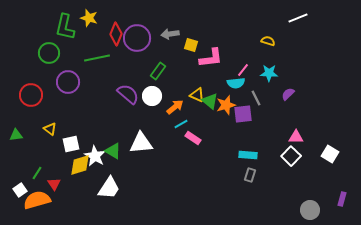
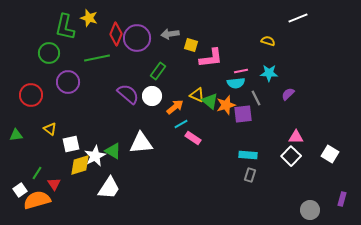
pink line at (243, 70): moved 2 px left, 1 px down; rotated 40 degrees clockwise
white star at (95, 156): rotated 15 degrees clockwise
